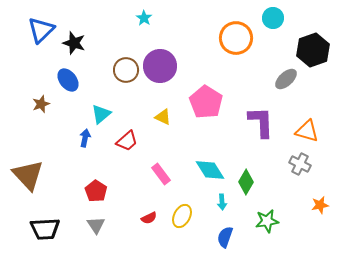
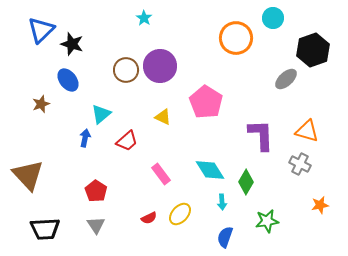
black star: moved 2 px left, 1 px down
purple L-shape: moved 13 px down
yellow ellipse: moved 2 px left, 2 px up; rotated 15 degrees clockwise
